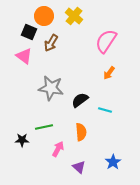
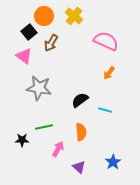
black square: rotated 28 degrees clockwise
pink semicircle: rotated 80 degrees clockwise
gray star: moved 12 px left
